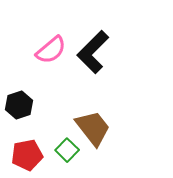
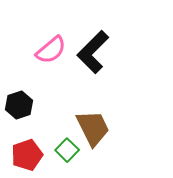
brown trapezoid: rotated 12 degrees clockwise
red pentagon: rotated 8 degrees counterclockwise
